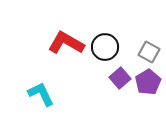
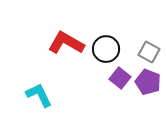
black circle: moved 1 px right, 2 px down
purple square: rotated 10 degrees counterclockwise
purple pentagon: rotated 20 degrees counterclockwise
cyan L-shape: moved 2 px left, 1 px down
